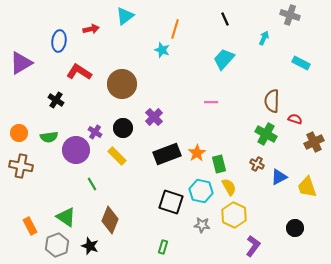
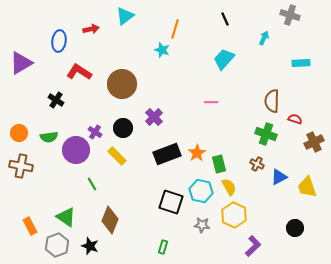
cyan rectangle at (301, 63): rotated 30 degrees counterclockwise
green cross at (266, 134): rotated 10 degrees counterclockwise
purple L-shape at (253, 246): rotated 10 degrees clockwise
